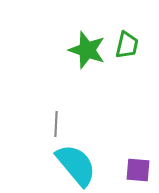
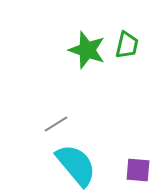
gray line: rotated 55 degrees clockwise
